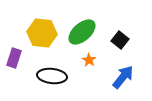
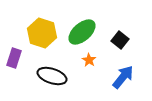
yellow hexagon: rotated 12 degrees clockwise
black ellipse: rotated 12 degrees clockwise
